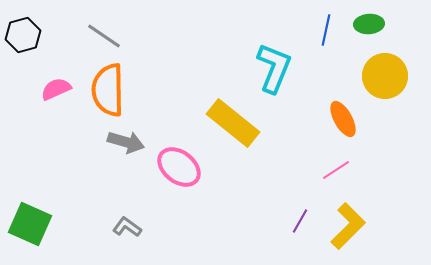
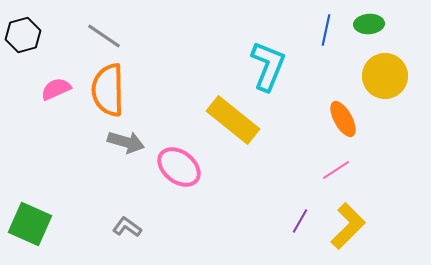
cyan L-shape: moved 6 px left, 2 px up
yellow rectangle: moved 3 px up
